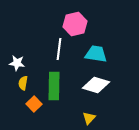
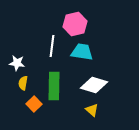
white line: moved 7 px left, 3 px up
cyan trapezoid: moved 14 px left, 2 px up
white diamond: moved 2 px left
yellow triangle: moved 3 px right, 8 px up; rotated 32 degrees counterclockwise
